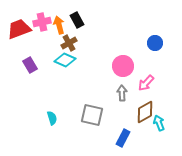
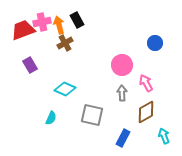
red trapezoid: moved 4 px right, 1 px down
brown cross: moved 4 px left
cyan diamond: moved 29 px down
pink circle: moved 1 px left, 1 px up
pink arrow: rotated 108 degrees clockwise
brown diamond: moved 1 px right
cyan semicircle: moved 1 px left; rotated 40 degrees clockwise
cyan arrow: moved 5 px right, 13 px down
